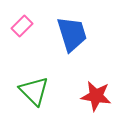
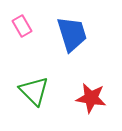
pink rectangle: rotated 75 degrees counterclockwise
red star: moved 5 px left, 2 px down
